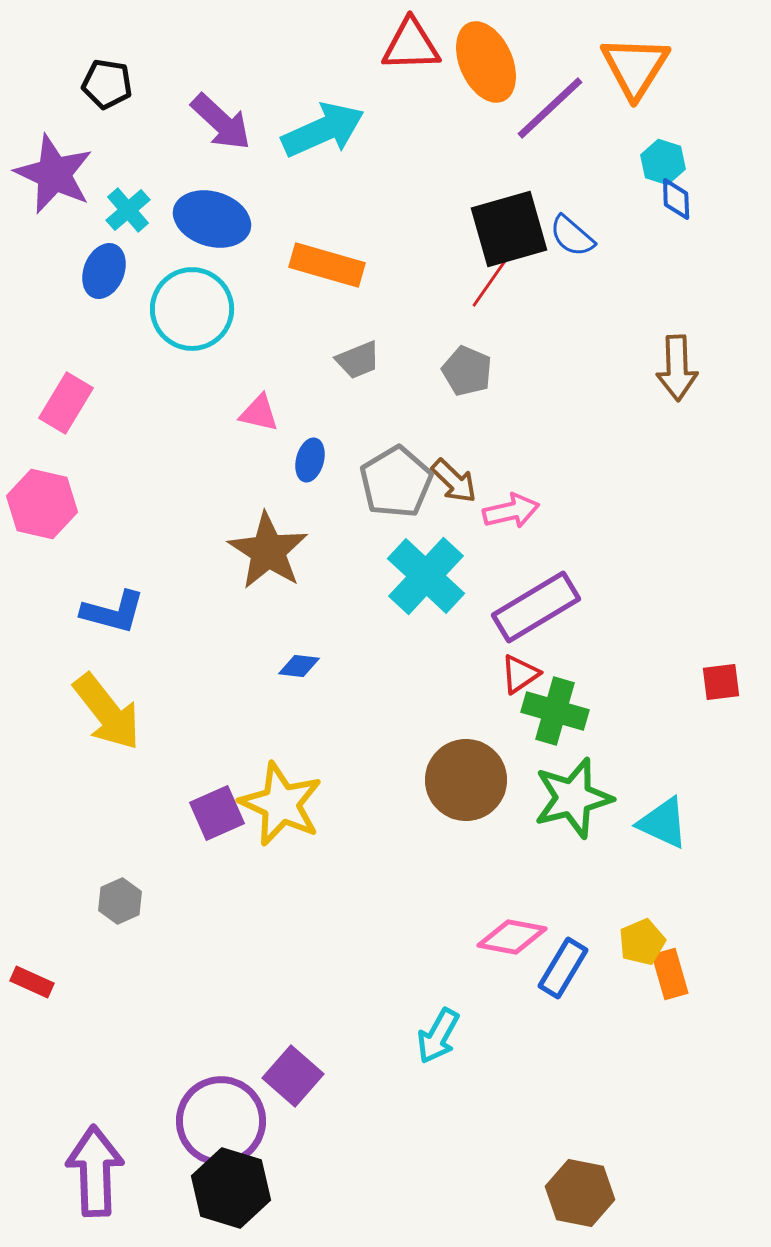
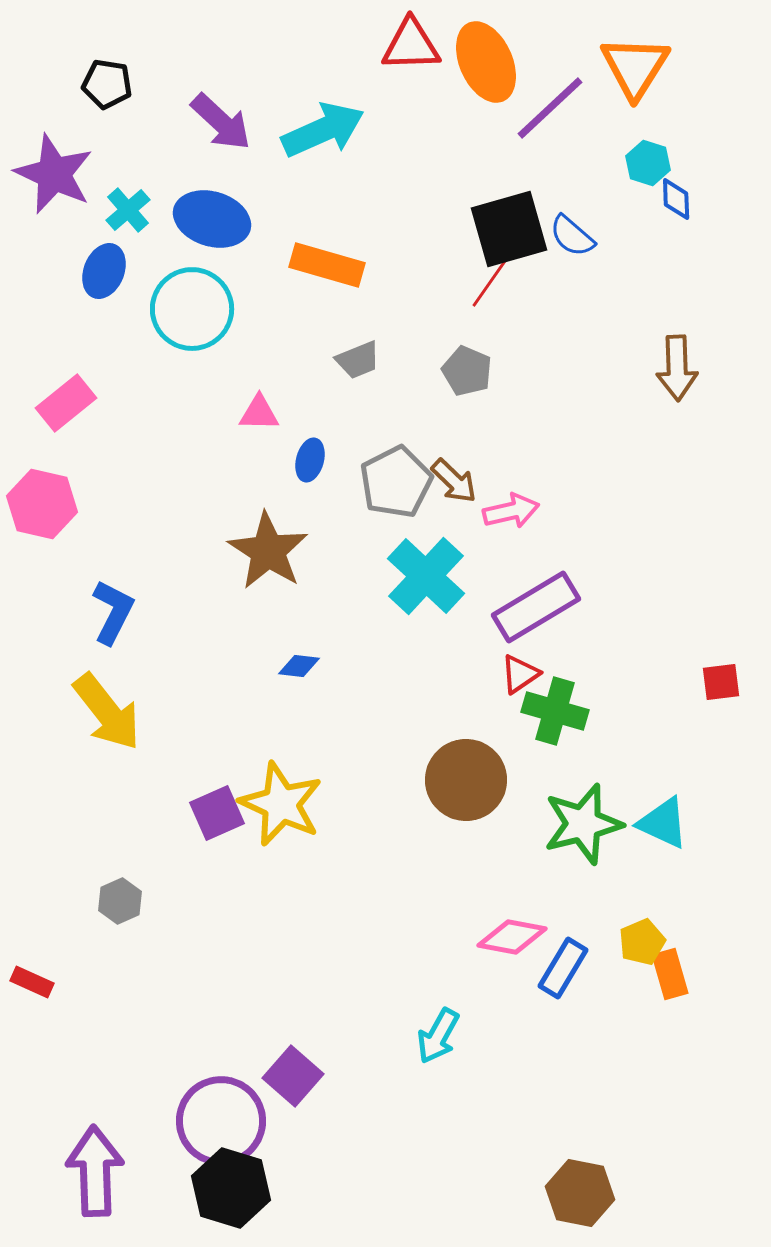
cyan hexagon at (663, 162): moved 15 px left, 1 px down
pink rectangle at (66, 403): rotated 20 degrees clockwise
pink triangle at (259, 413): rotated 12 degrees counterclockwise
gray pentagon at (396, 482): rotated 4 degrees clockwise
blue L-shape at (113, 612): rotated 78 degrees counterclockwise
green star at (573, 798): moved 10 px right, 26 px down
